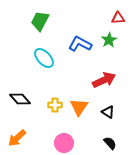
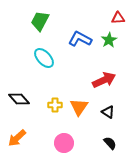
blue L-shape: moved 5 px up
black diamond: moved 1 px left
